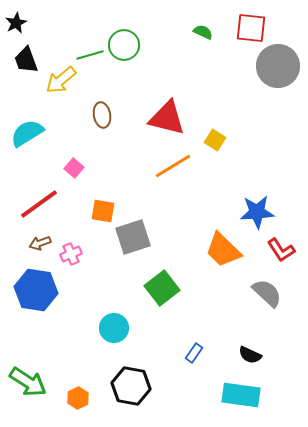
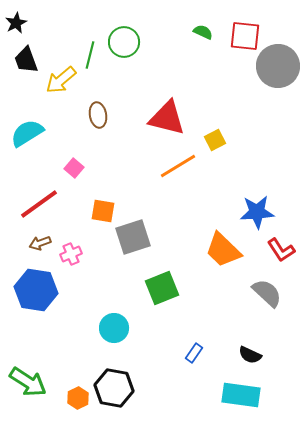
red square: moved 6 px left, 8 px down
green circle: moved 3 px up
green line: rotated 60 degrees counterclockwise
brown ellipse: moved 4 px left
yellow square: rotated 30 degrees clockwise
orange line: moved 5 px right
green square: rotated 16 degrees clockwise
black hexagon: moved 17 px left, 2 px down
